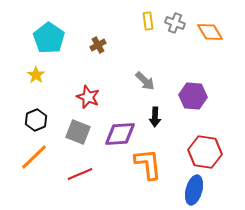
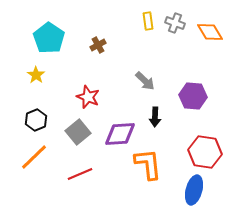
gray square: rotated 30 degrees clockwise
